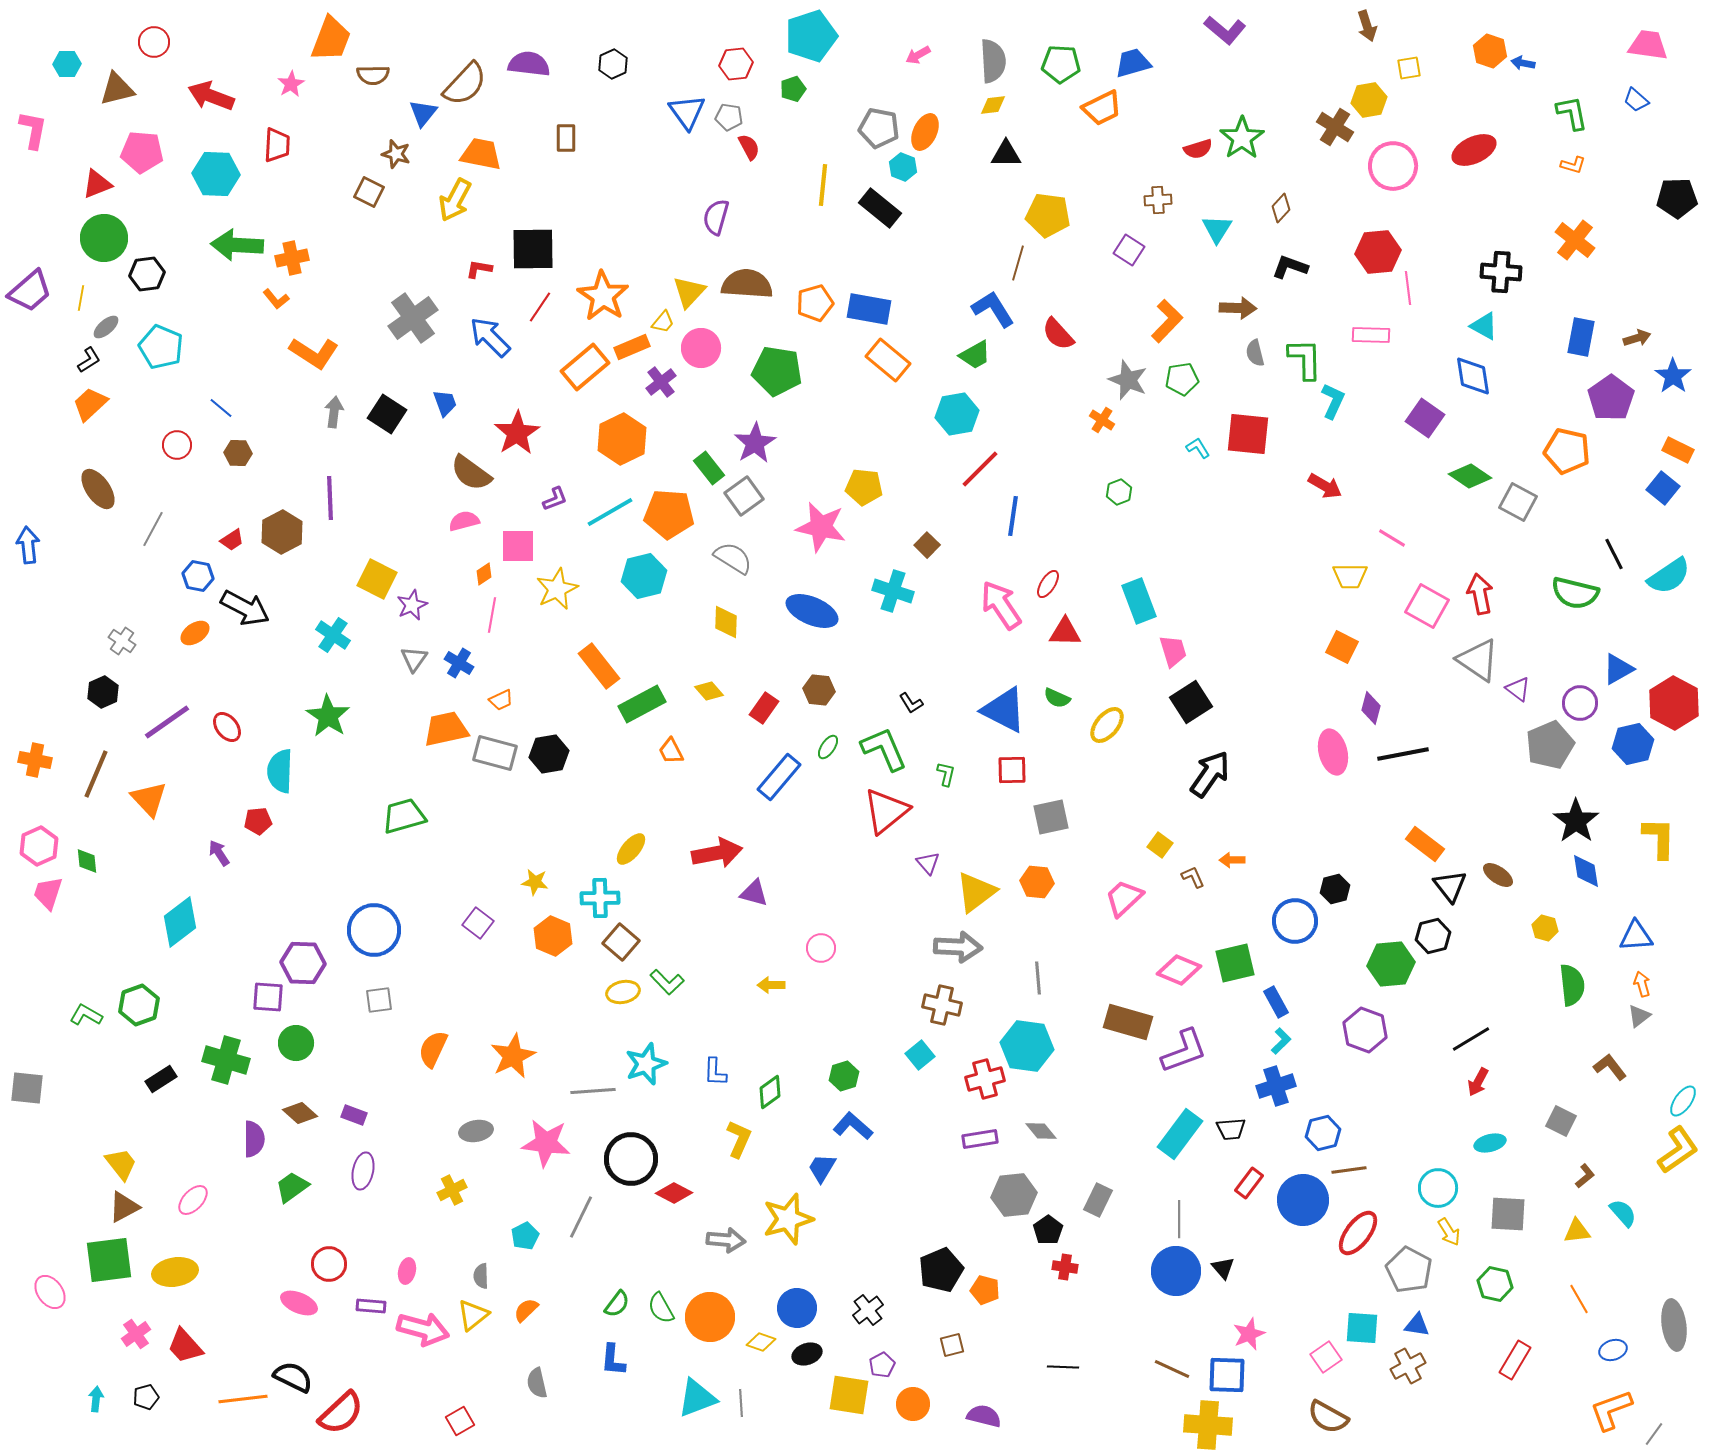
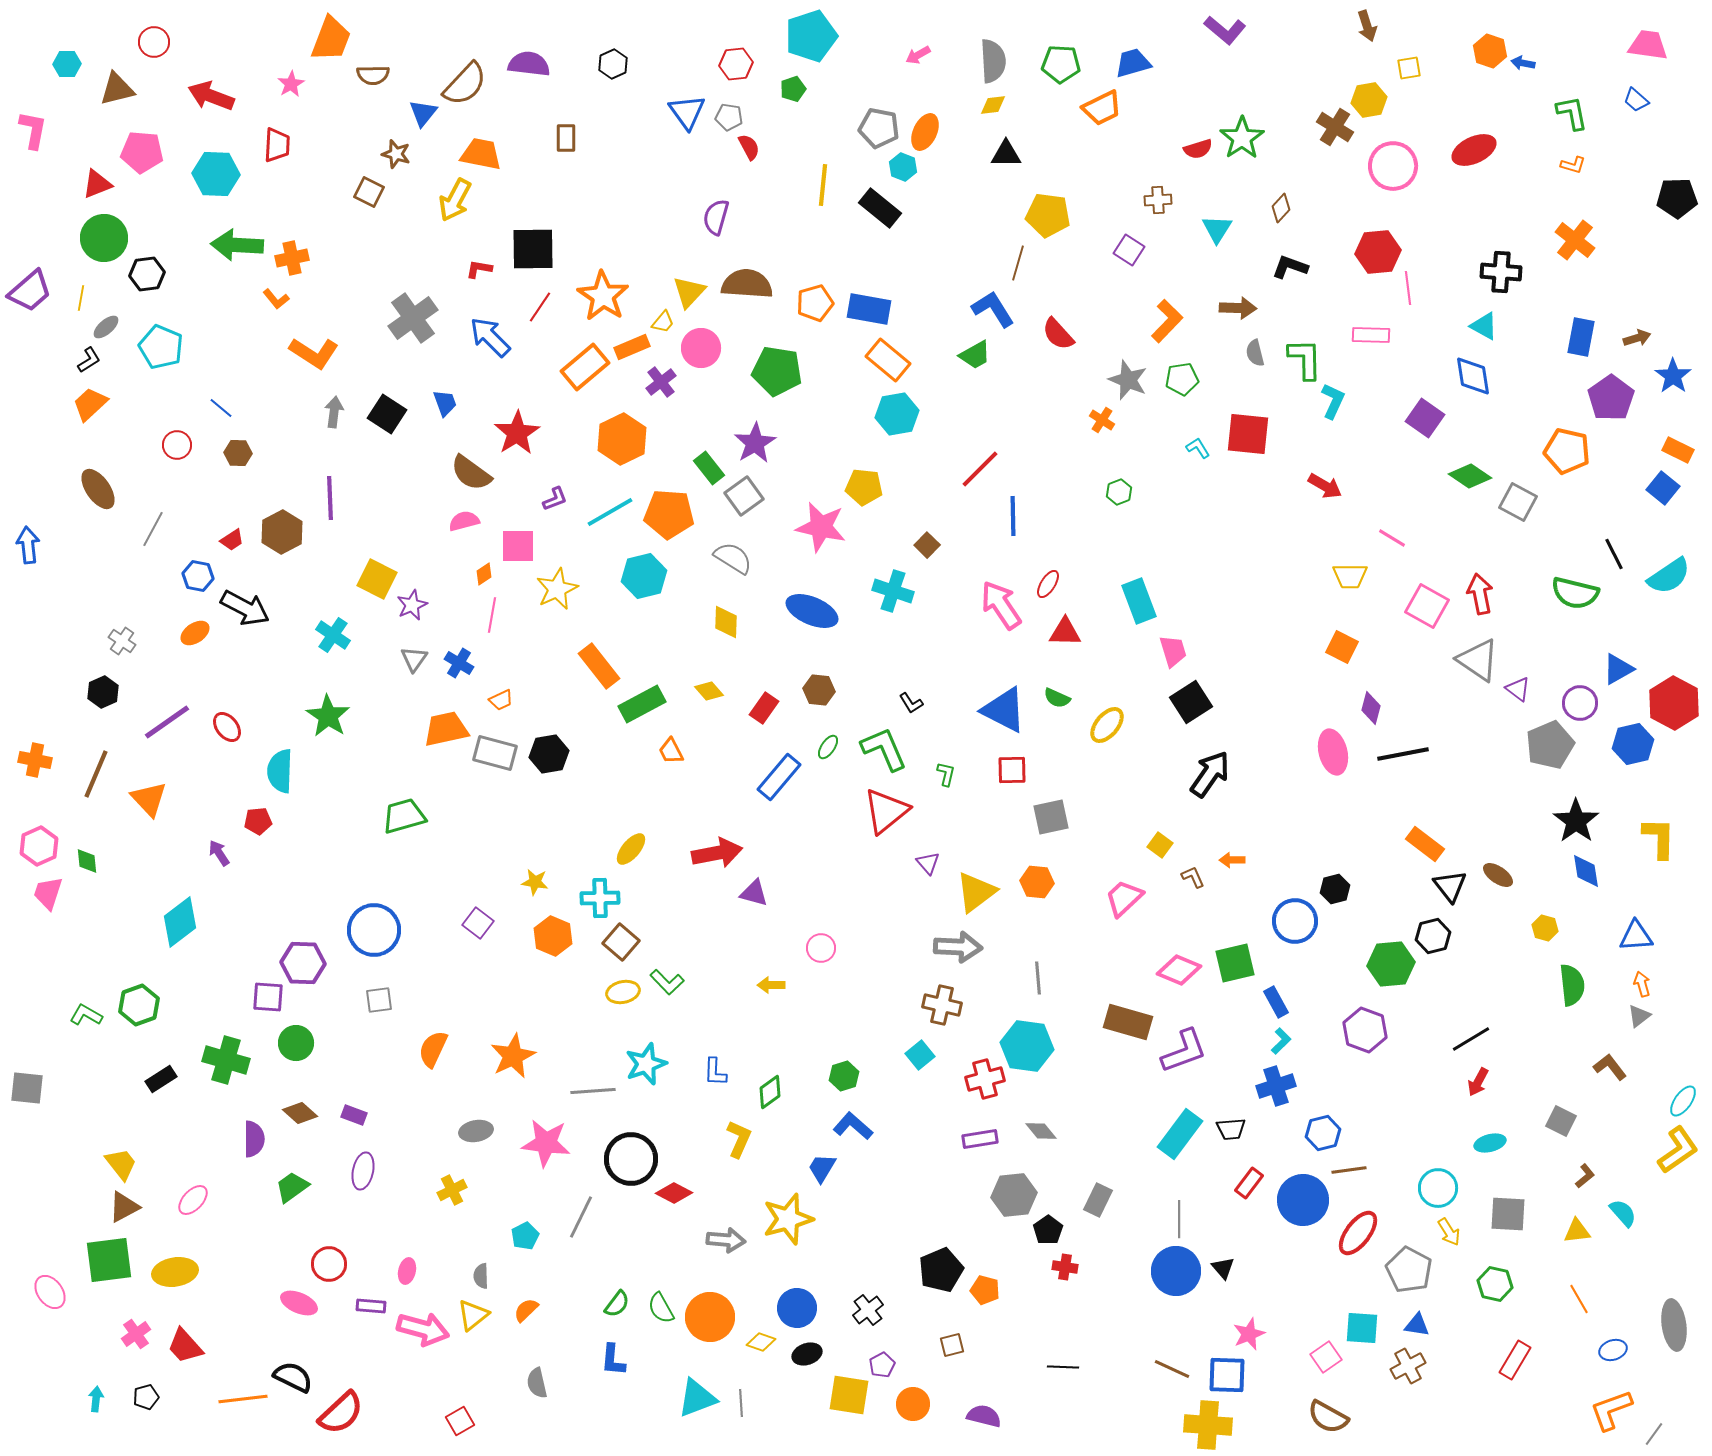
cyan hexagon at (957, 414): moved 60 px left
blue line at (1013, 516): rotated 9 degrees counterclockwise
